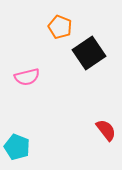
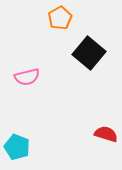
orange pentagon: moved 9 px up; rotated 20 degrees clockwise
black square: rotated 16 degrees counterclockwise
red semicircle: moved 4 px down; rotated 35 degrees counterclockwise
